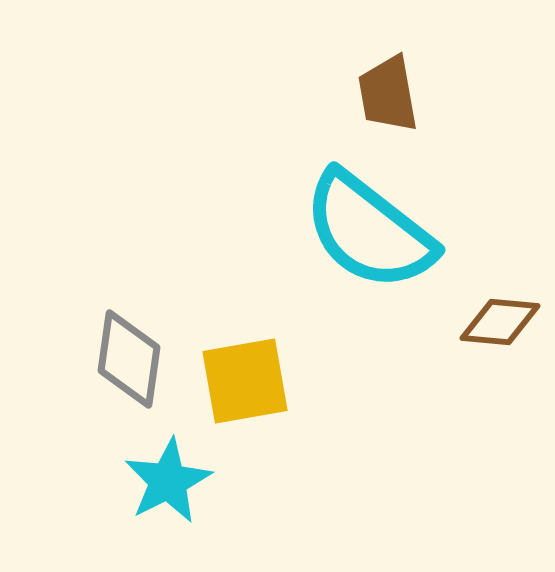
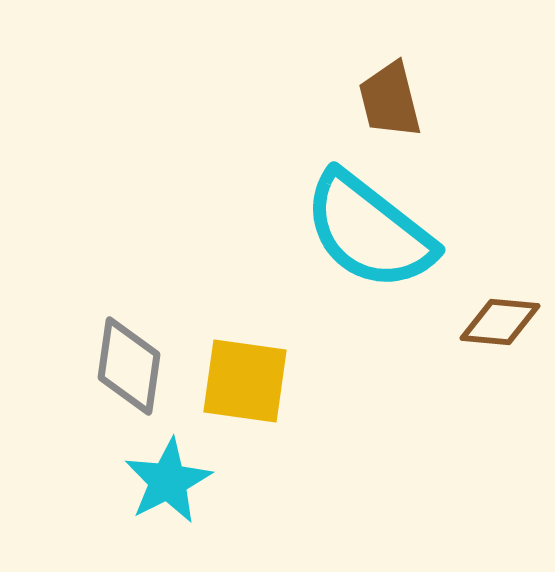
brown trapezoid: moved 2 px right, 6 px down; rotated 4 degrees counterclockwise
gray diamond: moved 7 px down
yellow square: rotated 18 degrees clockwise
